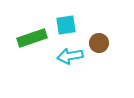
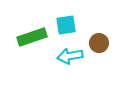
green rectangle: moved 1 px up
